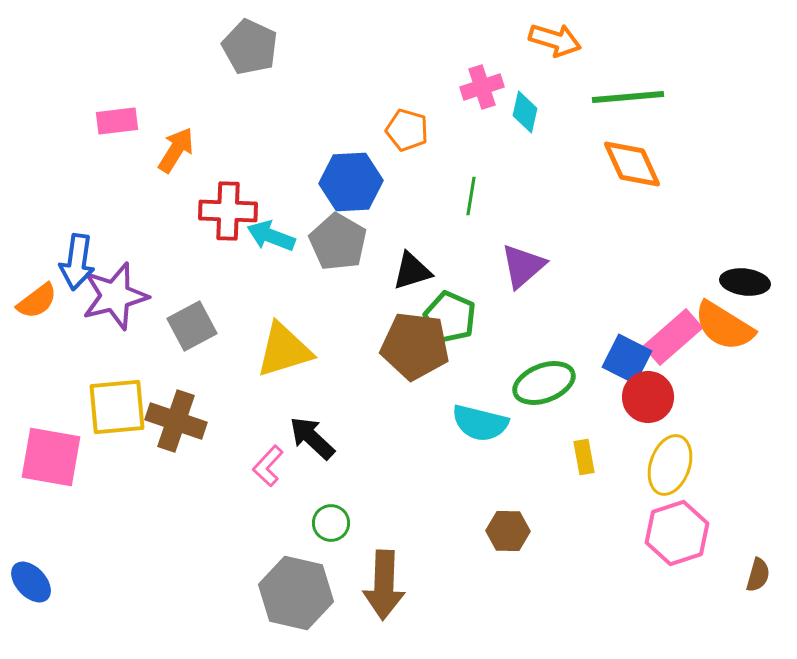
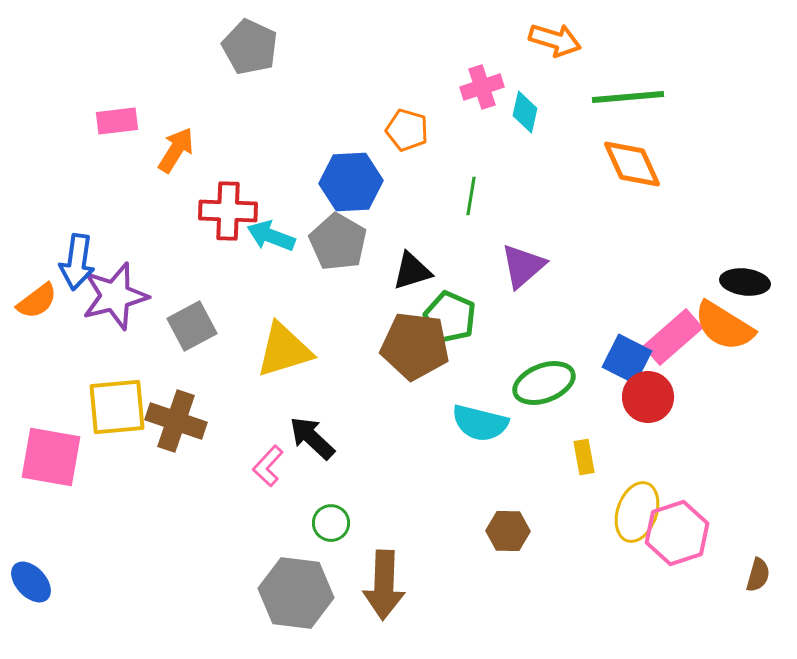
yellow ellipse at (670, 465): moved 33 px left, 47 px down
gray hexagon at (296, 593): rotated 6 degrees counterclockwise
